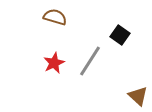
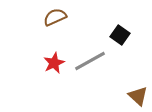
brown semicircle: rotated 40 degrees counterclockwise
gray line: rotated 28 degrees clockwise
